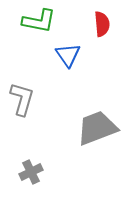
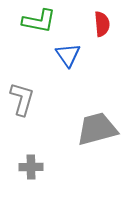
gray trapezoid: moved 1 px down; rotated 6 degrees clockwise
gray cross: moved 5 px up; rotated 25 degrees clockwise
